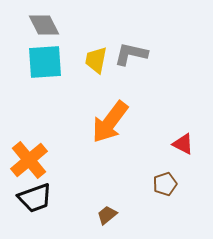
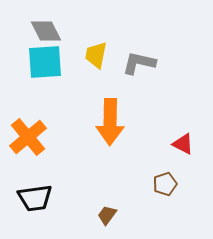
gray diamond: moved 2 px right, 6 px down
gray L-shape: moved 8 px right, 9 px down
yellow trapezoid: moved 5 px up
orange arrow: rotated 36 degrees counterclockwise
orange cross: moved 1 px left, 23 px up
black trapezoid: rotated 12 degrees clockwise
brown trapezoid: rotated 15 degrees counterclockwise
